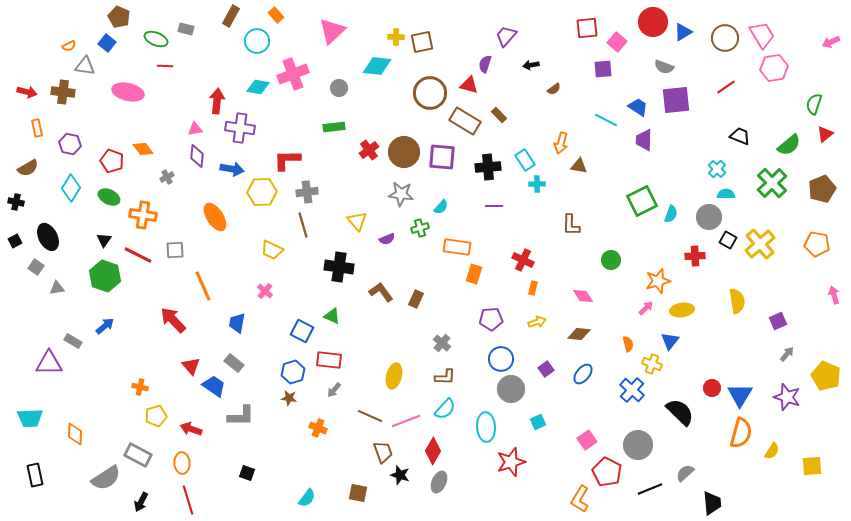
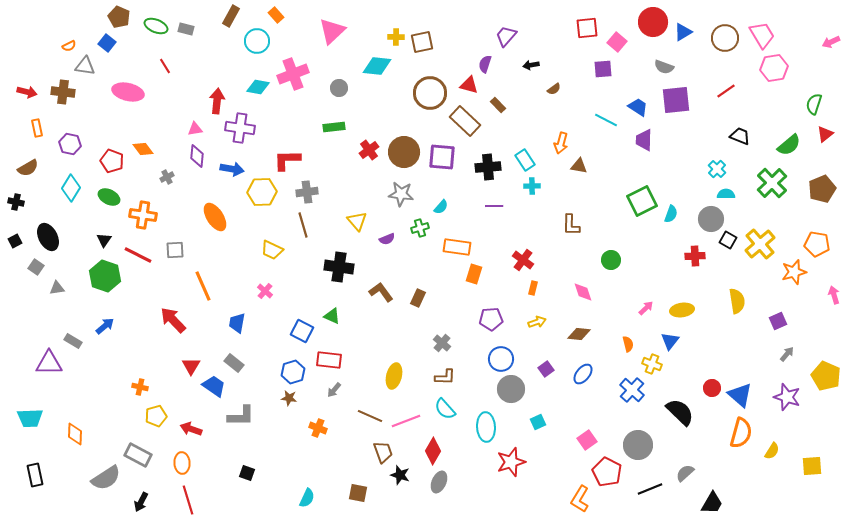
green ellipse at (156, 39): moved 13 px up
red line at (165, 66): rotated 56 degrees clockwise
red line at (726, 87): moved 4 px down
brown rectangle at (499, 115): moved 1 px left, 10 px up
brown rectangle at (465, 121): rotated 12 degrees clockwise
cyan cross at (537, 184): moved 5 px left, 2 px down
gray circle at (709, 217): moved 2 px right, 2 px down
red cross at (523, 260): rotated 10 degrees clockwise
orange star at (658, 281): moved 136 px right, 9 px up
pink diamond at (583, 296): moved 4 px up; rotated 15 degrees clockwise
brown rectangle at (416, 299): moved 2 px right, 1 px up
red triangle at (191, 366): rotated 12 degrees clockwise
blue triangle at (740, 395): rotated 20 degrees counterclockwise
cyan semicircle at (445, 409): rotated 95 degrees clockwise
cyan semicircle at (307, 498): rotated 12 degrees counterclockwise
black trapezoid at (712, 503): rotated 35 degrees clockwise
